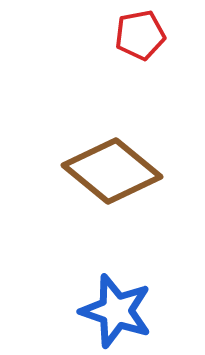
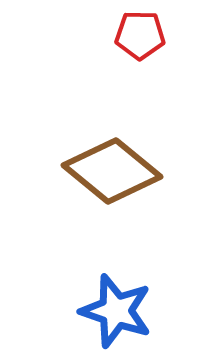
red pentagon: rotated 12 degrees clockwise
